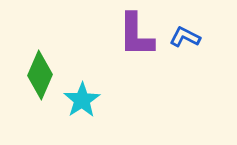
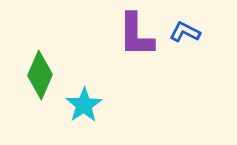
blue L-shape: moved 5 px up
cyan star: moved 2 px right, 5 px down
